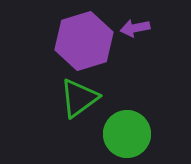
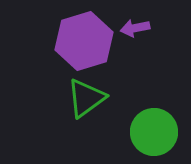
green triangle: moved 7 px right
green circle: moved 27 px right, 2 px up
